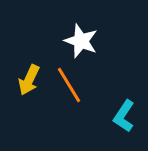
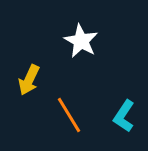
white star: rotated 8 degrees clockwise
orange line: moved 30 px down
